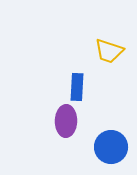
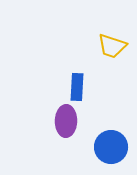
yellow trapezoid: moved 3 px right, 5 px up
